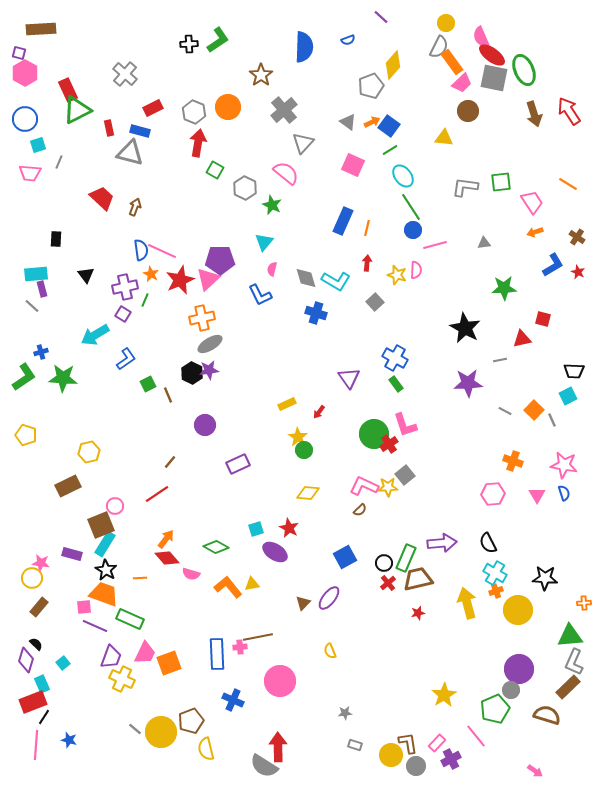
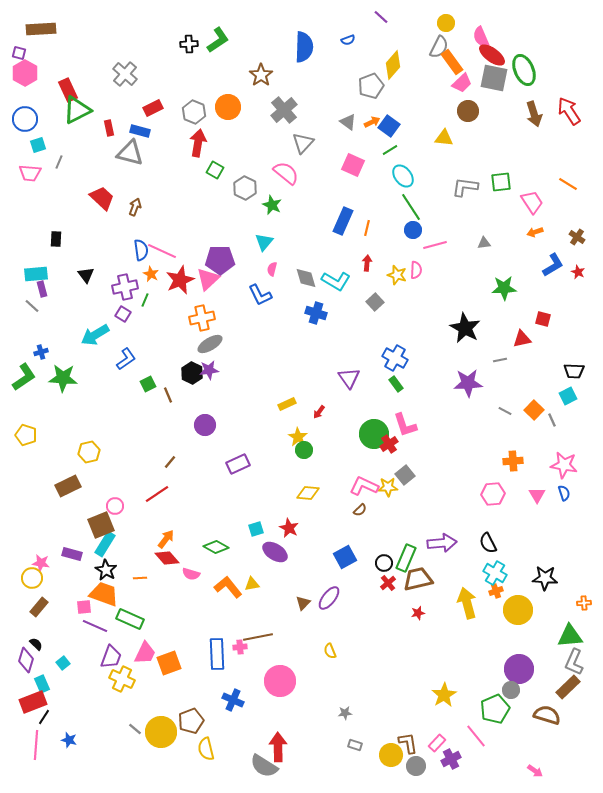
orange cross at (513, 461): rotated 24 degrees counterclockwise
